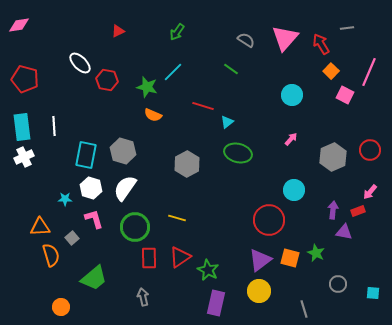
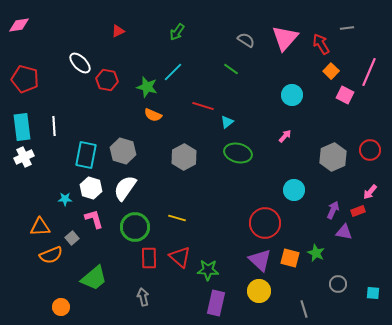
pink arrow at (291, 139): moved 6 px left, 3 px up
gray hexagon at (187, 164): moved 3 px left, 7 px up
purple arrow at (333, 210): rotated 18 degrees clockwise
red circle at (269, 220): moved 4 px left, 3 px down
orange semicircle at (51, 255): rotated 85 degrees clockwise
red triangle at (180, 257): rotated 45 degrees counterclockwise
purple triangle at (260, 260): rotated 40 degrees counterclockwise
green star at (208, 270): rotated 25 degrees counterclockwise
